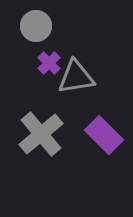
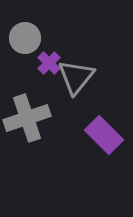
gray circle: moved 11 px left, 12 px down
gray triangle: rotated 42 degrees counterclockwise
gray cross: moved 14 px left, 16 px up; rotated 21 degrees clockwise
